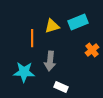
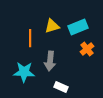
cyan rectangle: moved 5 px down
orange line: moved 2 px left
orange cross: moved 5 px left, 1 px up
